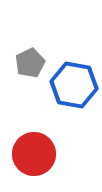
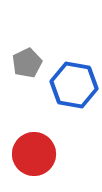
gray pentagon: moved 3 px left
